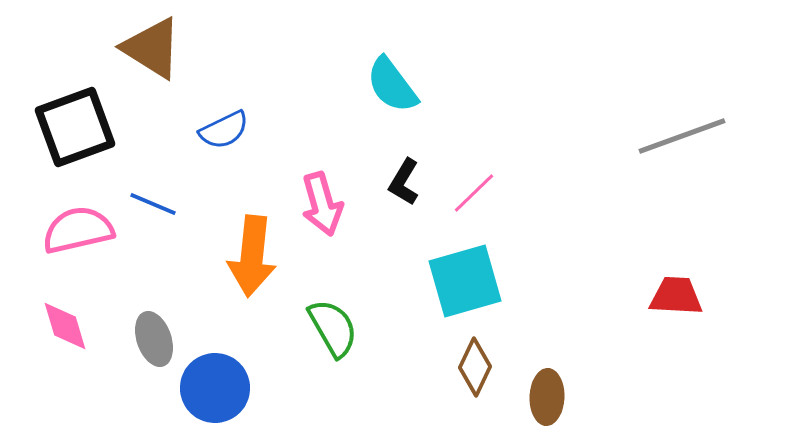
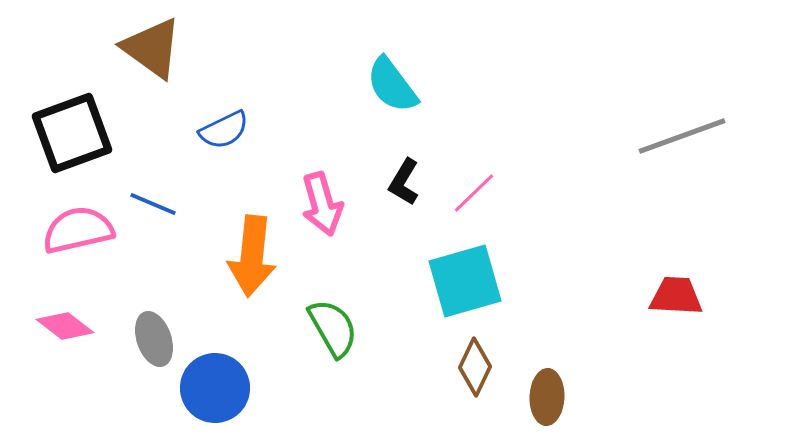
brown triangle: rotated 4 degrees clockwise
black square: moved 3 px left, 6 px down
pink diamond: rotated 36 degrees counterclockwise
